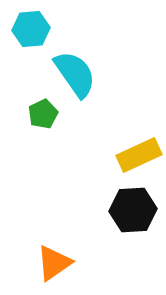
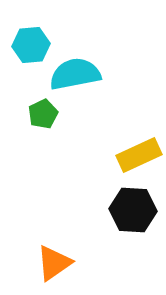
cyan hexagon: moved 16 px down
cyan semicircle: rotated 66 degrees counterclockwise
black hexagon: rotated 6 degrees clockwise
